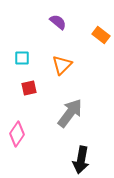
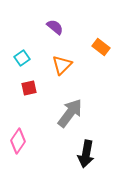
purple semicircle: moved 3 px left, 5 px down
orange rectangle: moved 12 px down
cyan square: rotated 35 degrees counterclockwise
pink diamond: moved 1 px right, 7 px down
black arrow: moved 5 px right, 6 px up
